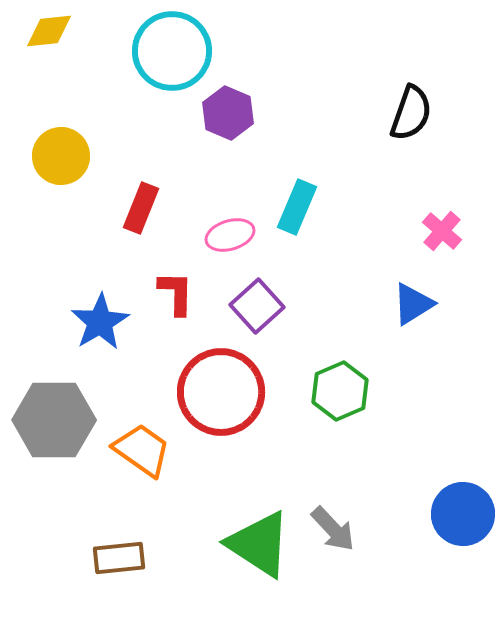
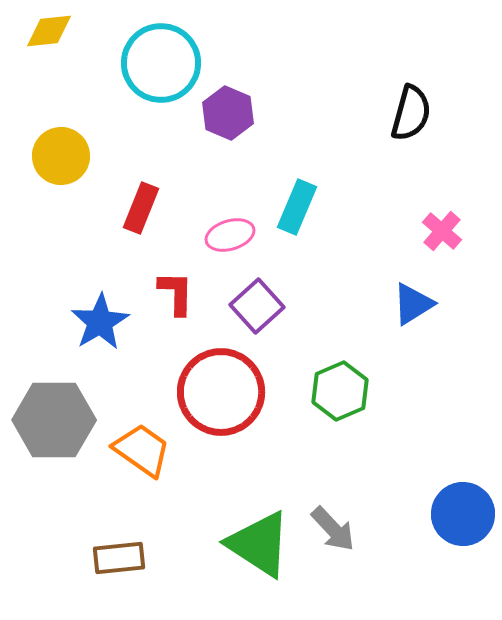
cyan circle: moved 11 px left, 12 px down
black semicircle: rotated 4 degrees counterclockwise
